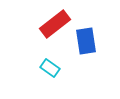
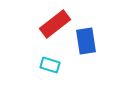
cyan rectangle: moved 3 px up; rotated 18 degrees counterclockwise
